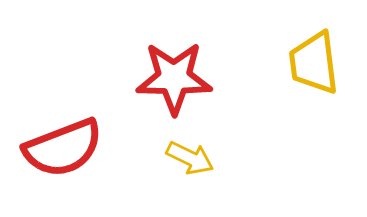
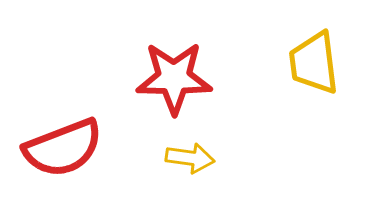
yellow arrow: rotated 18 degrees counterclockwise
